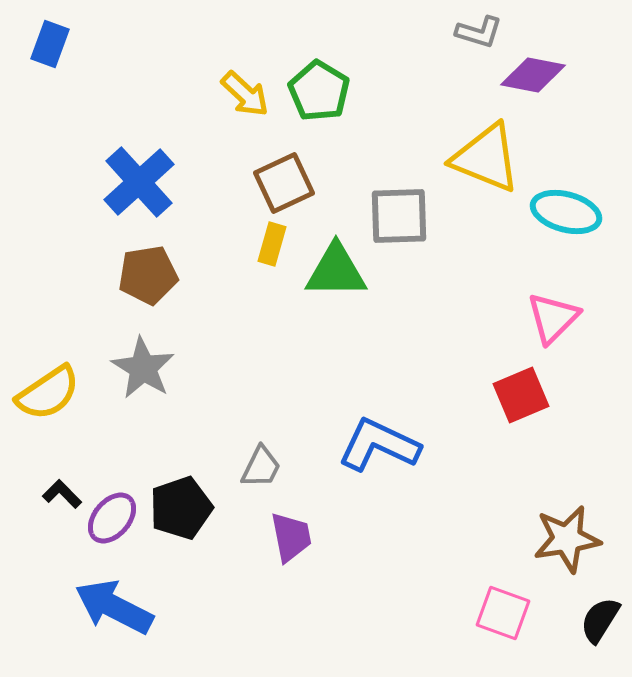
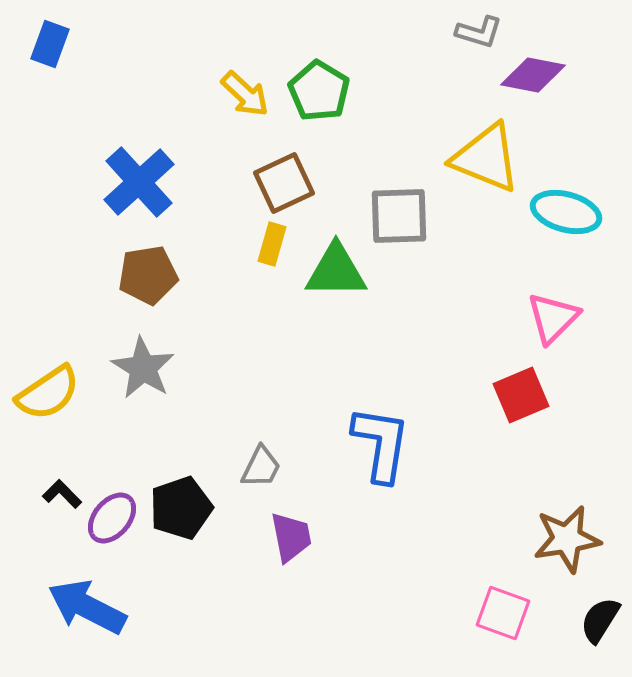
blue L-shape: moved 2 px right, 1 px up; rotated 74 degrees clockwise
blue arrow: moved 27 px left
